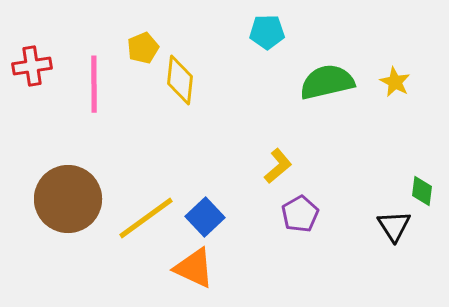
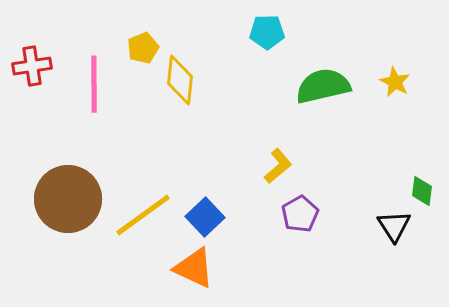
green semicircle: moved 4 px left, 4 px down
yellow line: moved 3 px left, 3 px up
